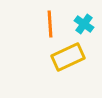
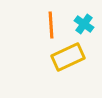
orange line: moved 1 px right, 1 px down
